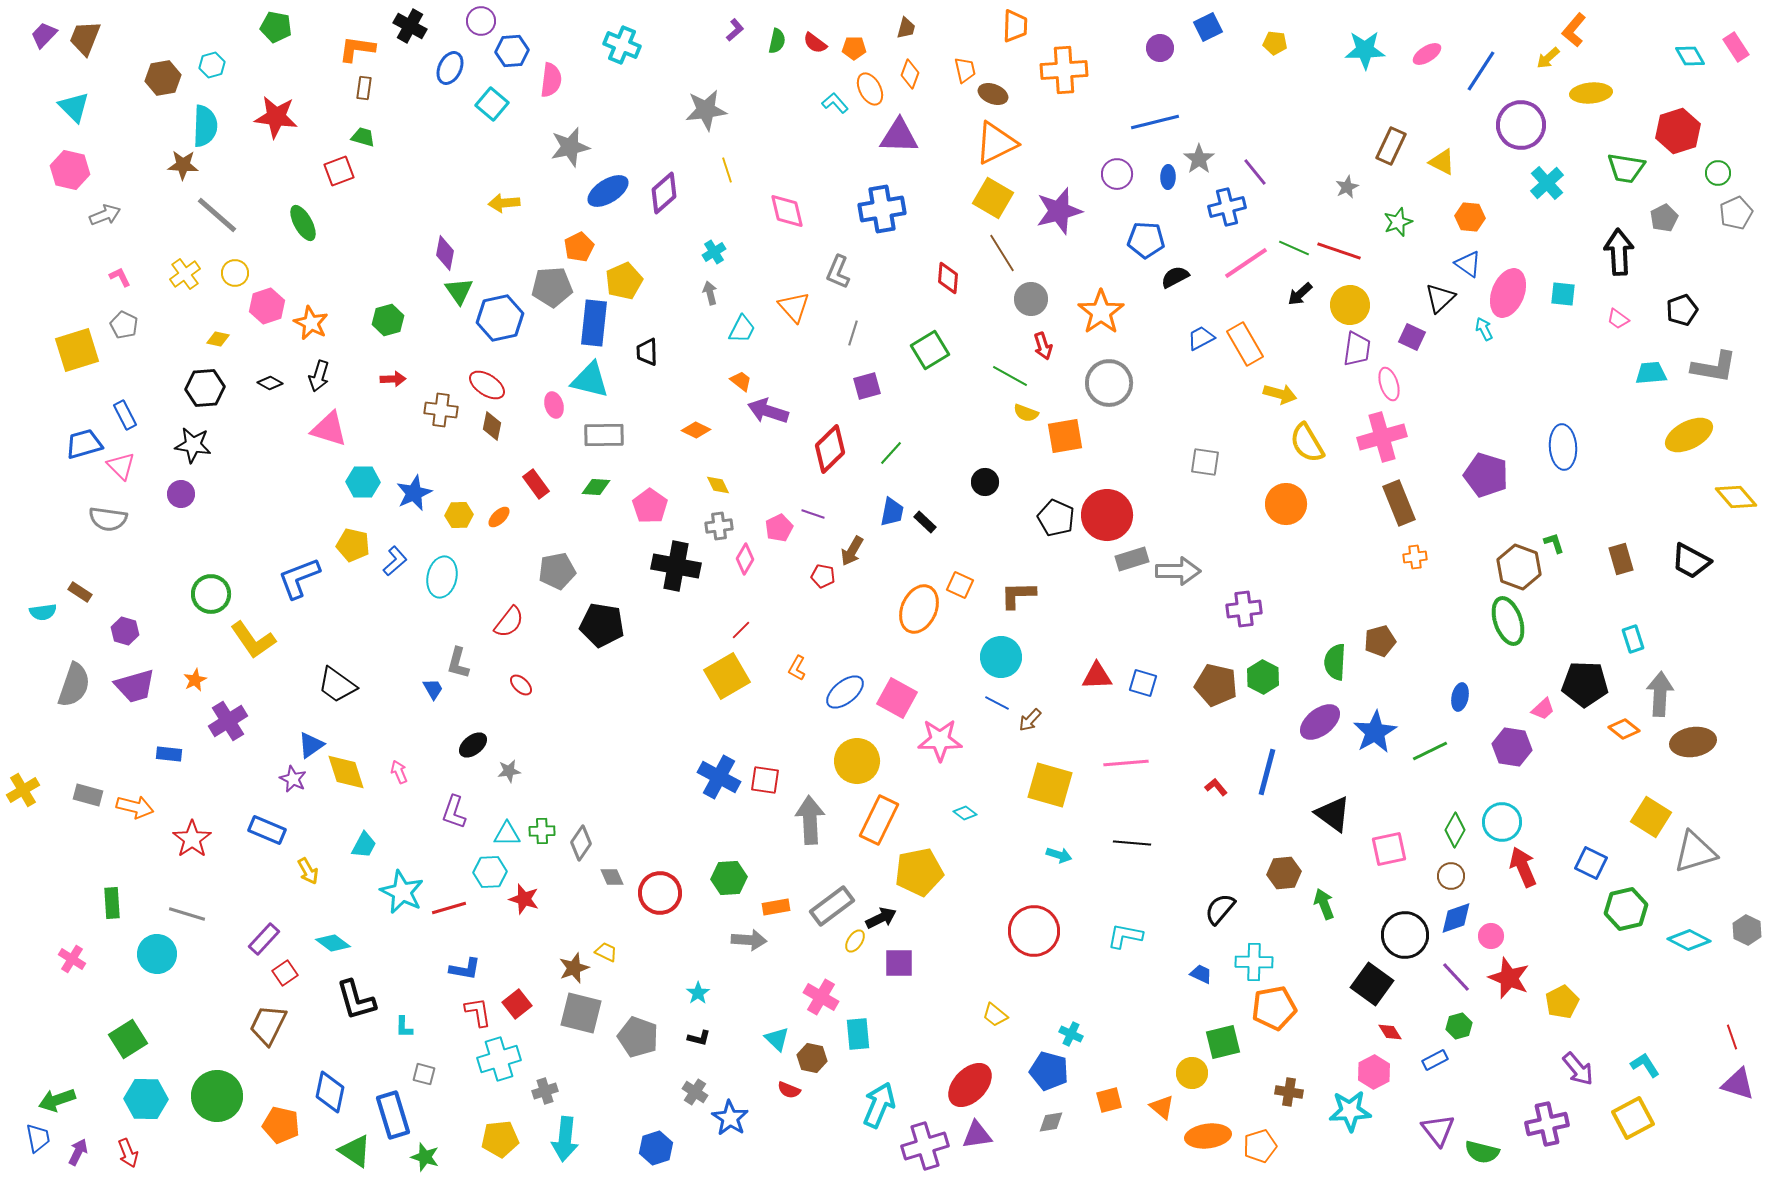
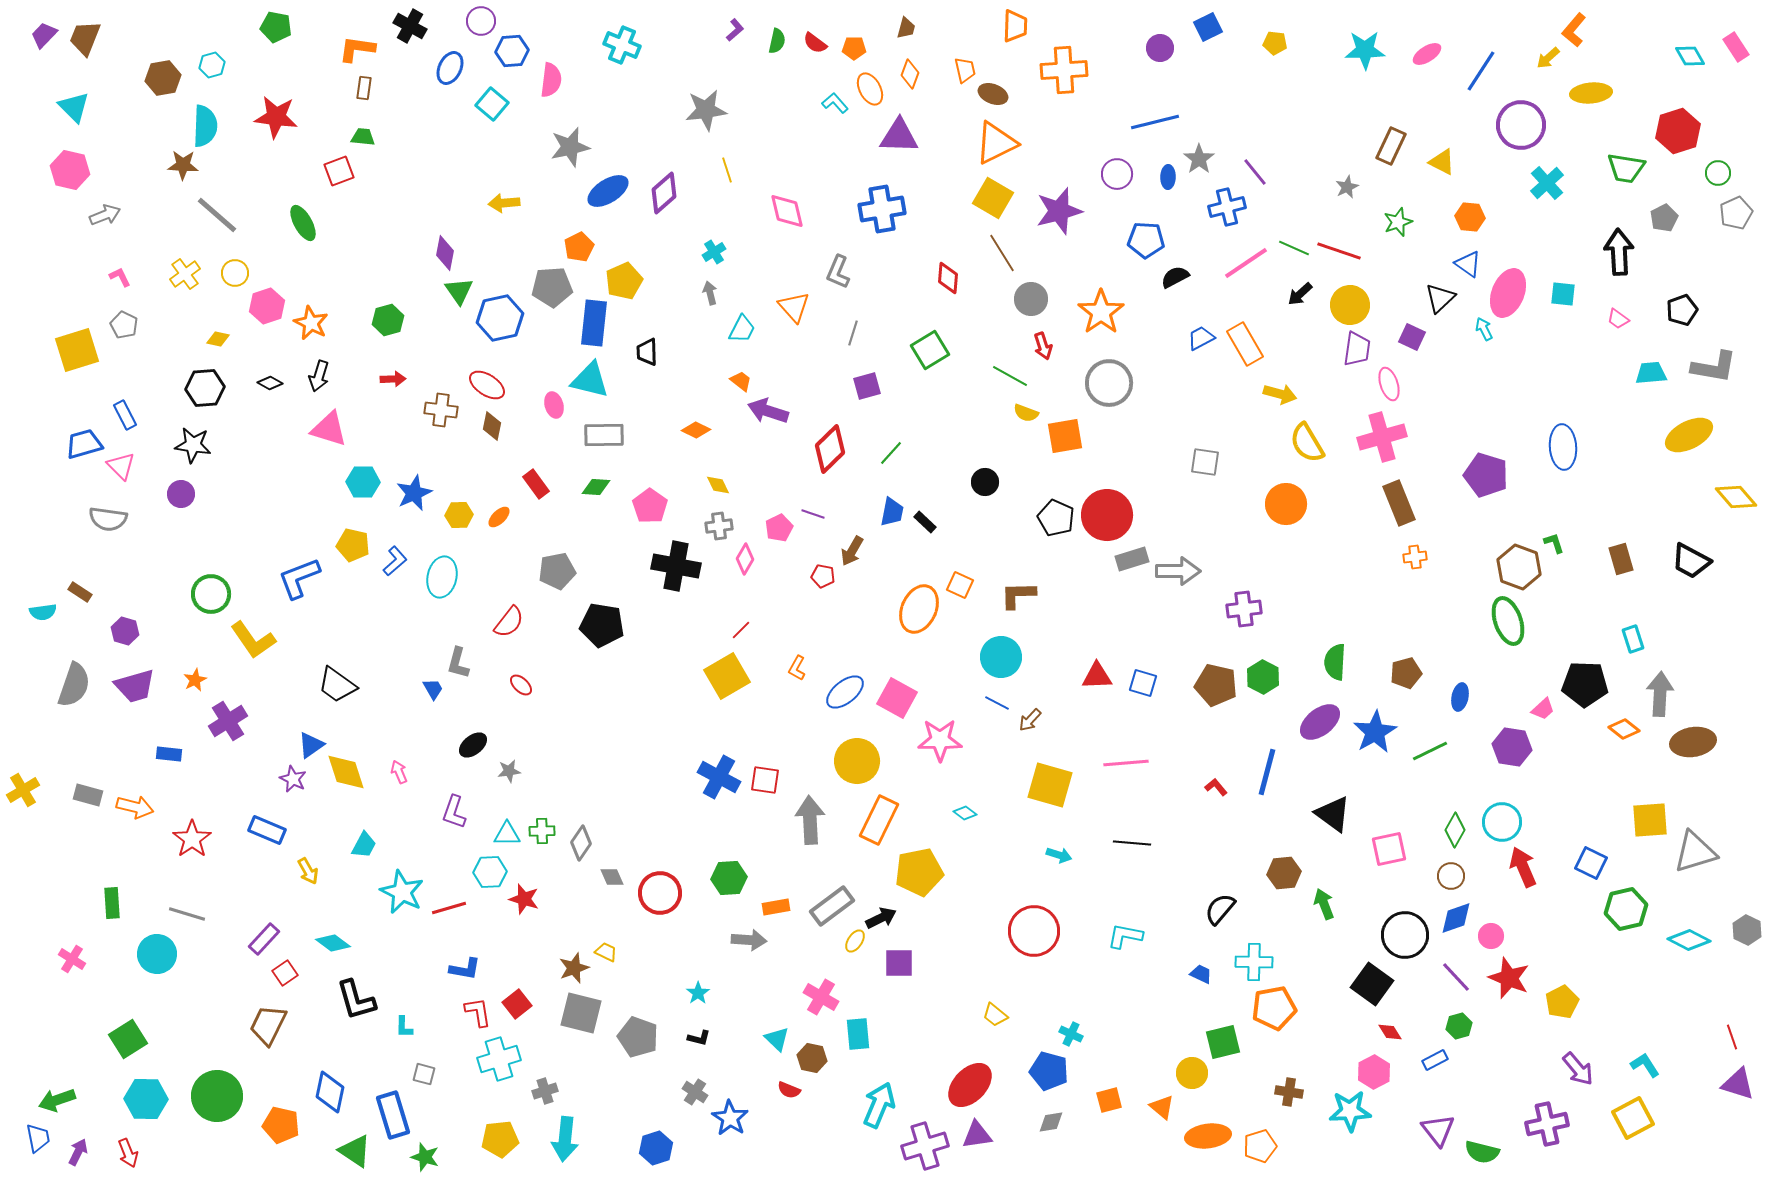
green trapezoid at (363, 137): rotated 10 degrees counterclockwise
brown pentagon at (1380, 641): moved 26 px right, 32 px down
yellow square at (1651, 817): moved 1 px left, 3 px down; rotated 36 degrees counterclockwise
